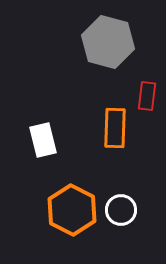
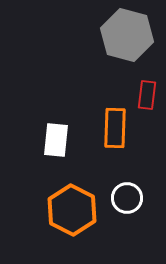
gray hexagon: moved 19 px right, 7 px up
red rectangle: moved 1 px up
white rectangle: moved 13 px right; rotated 20 degrees clockwise
white circle: moved 6 px right, 12 px up
